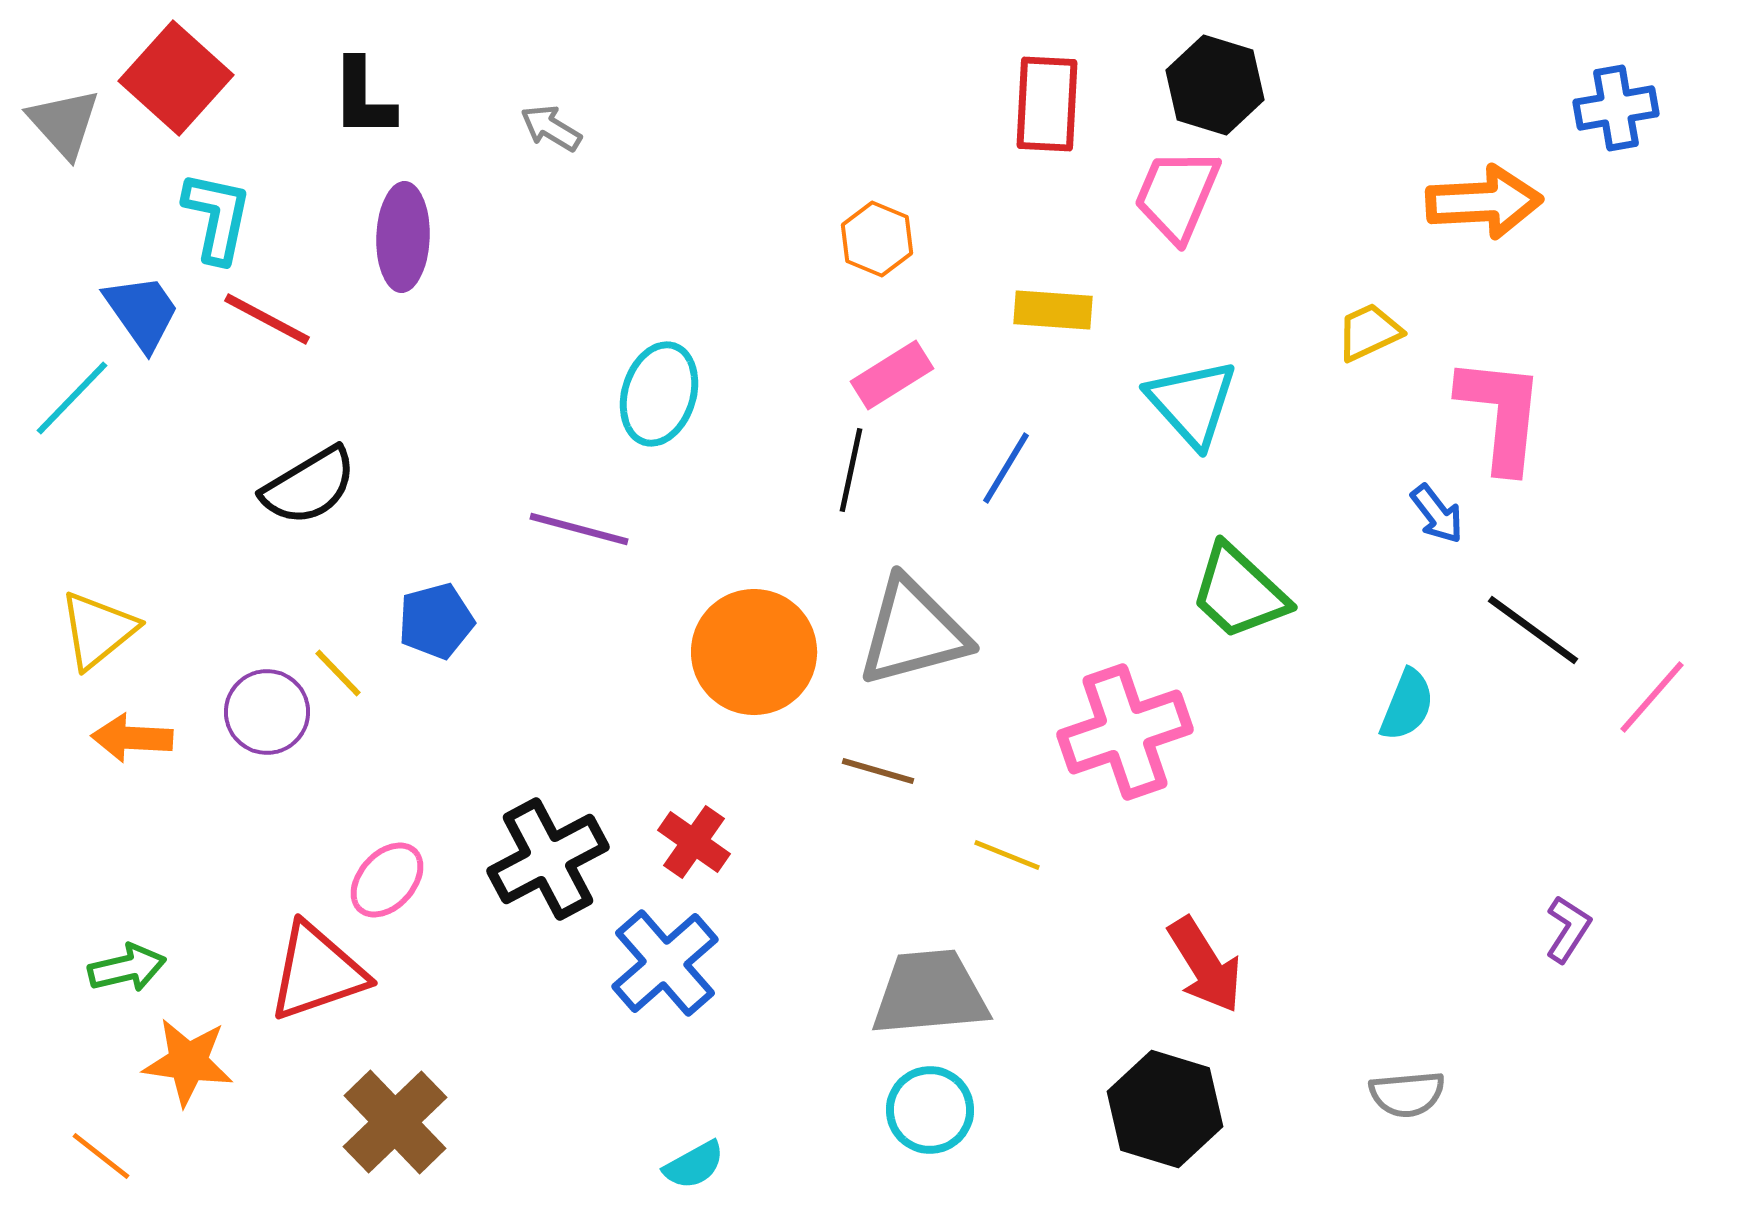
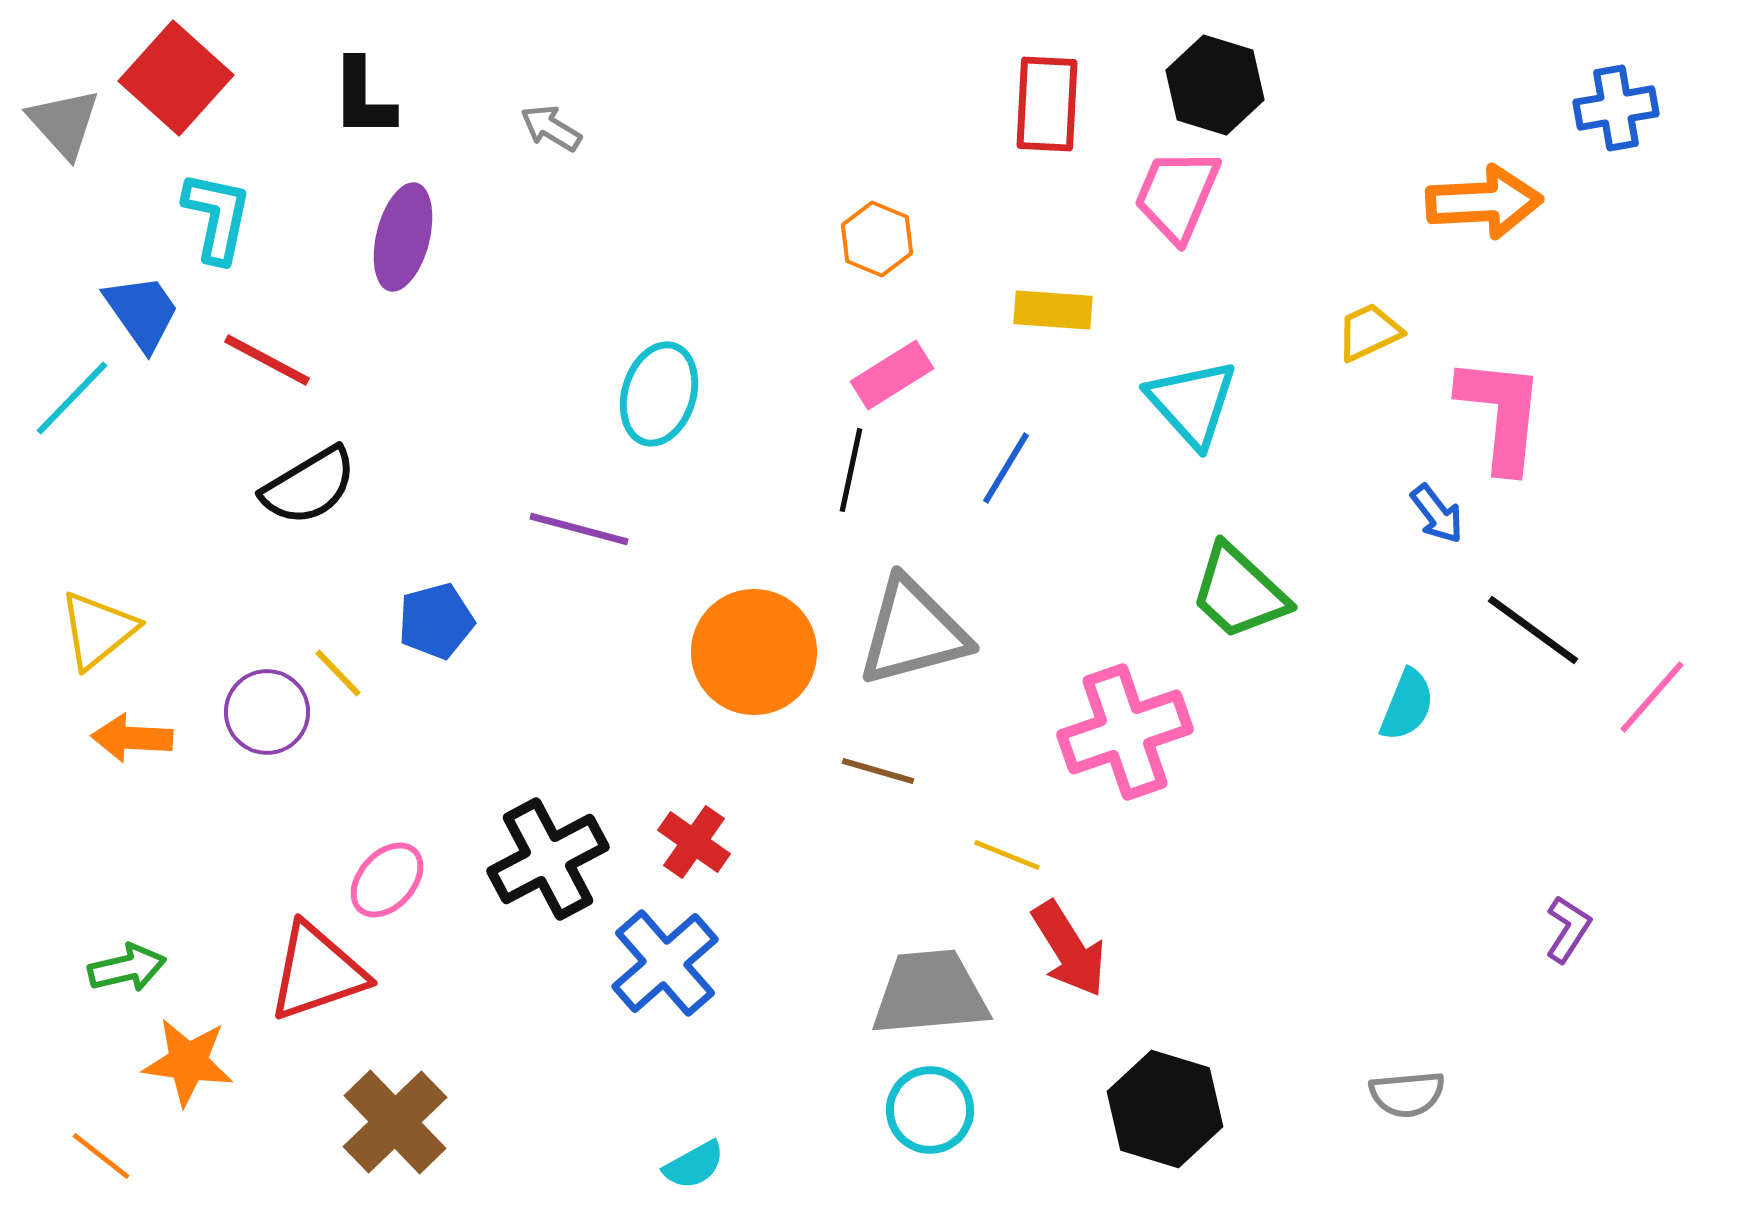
purple ellipse at (403, 237): rotated 12 degrees clockwise
red line at (267, 319): moved 41 px down
red arrow at (1205, 965): moved 136 px left, 16 px up
